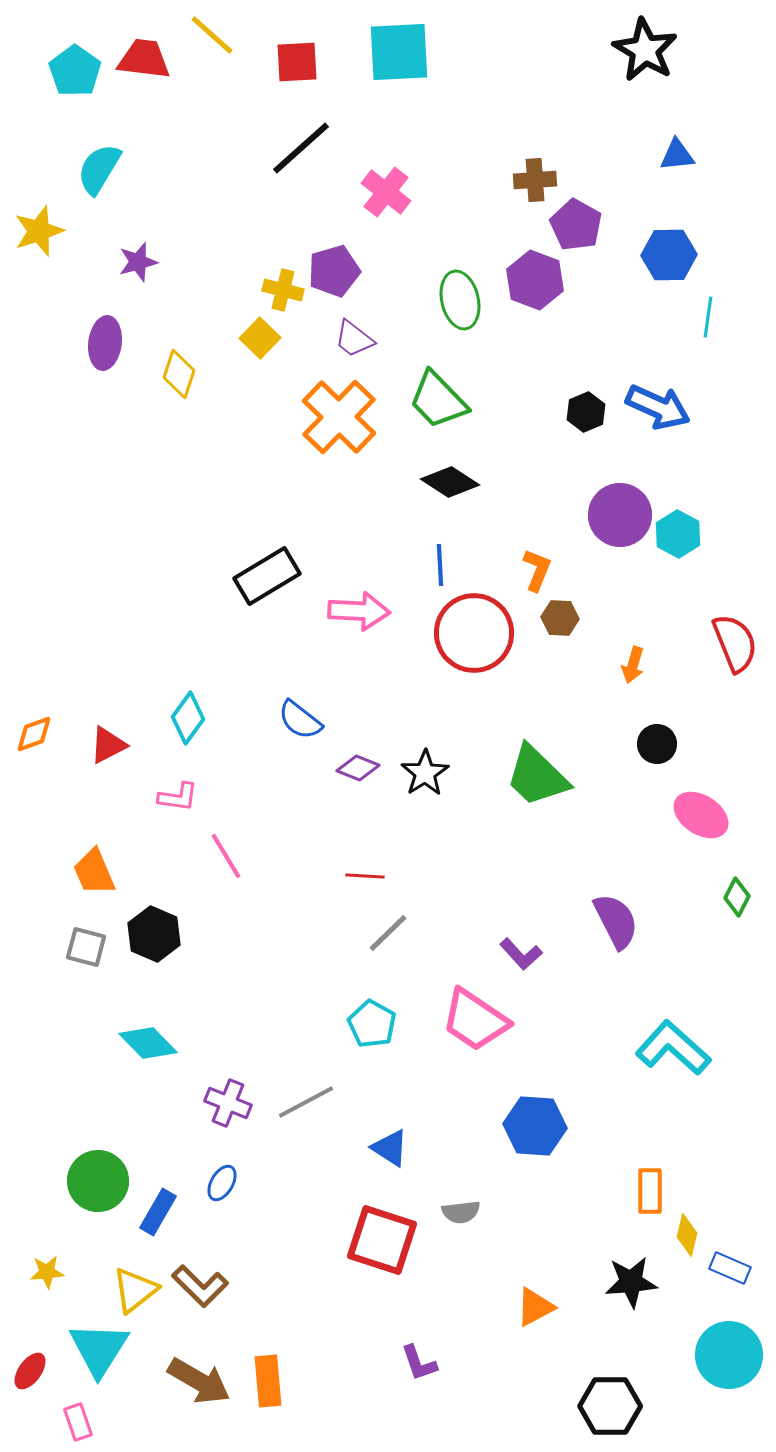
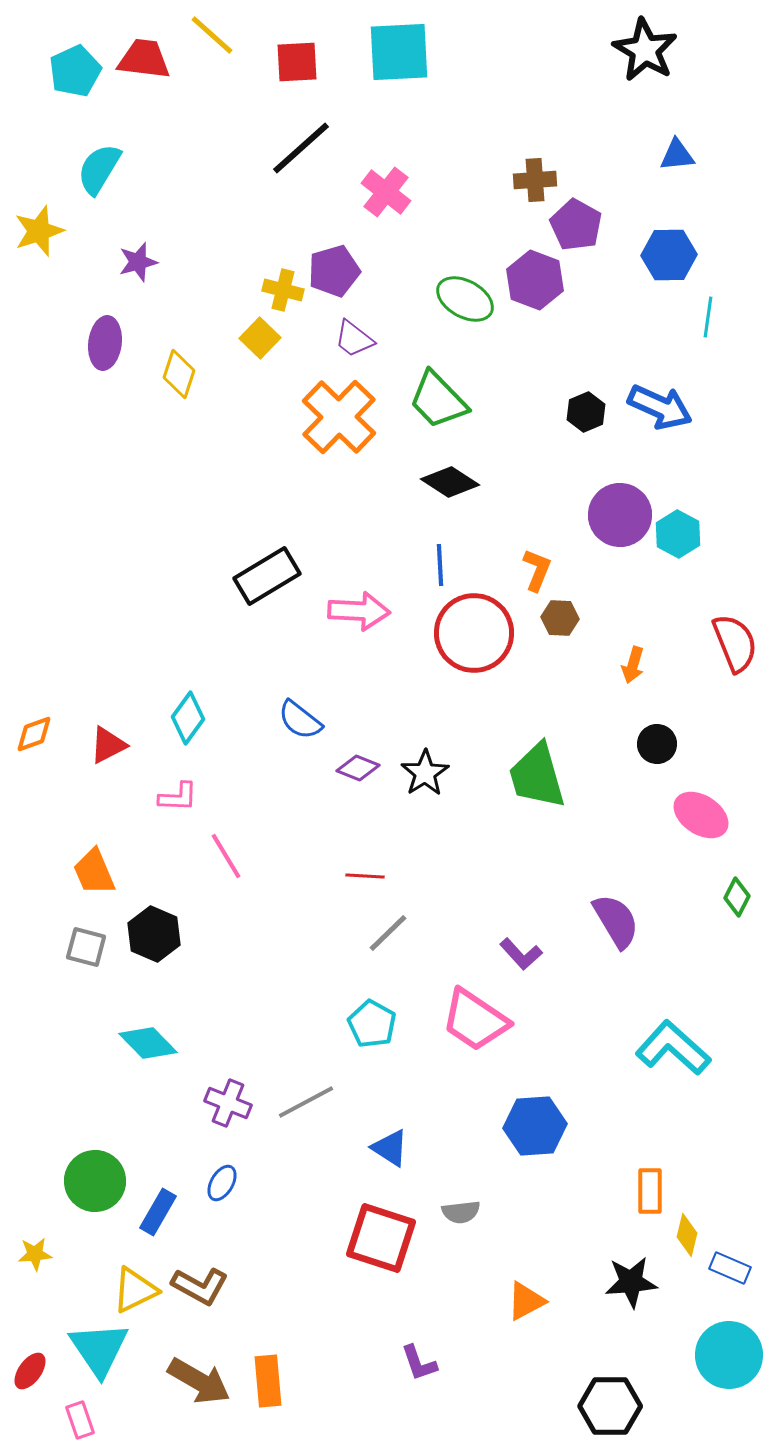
cyan pentagon at (75, 71): rotated 12 degrees clockwise
green ellipse at (460, 300): moved 5 px right, 1 px up; rotated 48 degrees counterclockwise
blue arrow at (658, 407): moved 2 px right
green trapezoid at (537, 776): rotated 30 degrees clockwise
pink L-shape at (178, 797): rotated 6 degrees counterclockwise
purple semicircle at (616, 921): rotated 4 degrees counterclockwise
blue hexagon at (535, 1126): rotated 8 degrees counterclockwise
green circle at (98, 1181): moved 3 px left
red square at (382, 1240): moved 1 px left, 2 px up
yellow star at (47, 1272): moved 12 px left, 18 px up
brown L-shape at (200, 1286): rotated 16 degrees counterclockwise
yellow triangle at (135, 1290): rotated 12 degrees clockwise
orange triangle at (535, 1307): moved 9 px left, 6 px up
cyan triangle at (99, 1349): rotated 6 degrees counterclockwise
pink rectangle at (78, 1422): moved 2 px right, 2 px up
